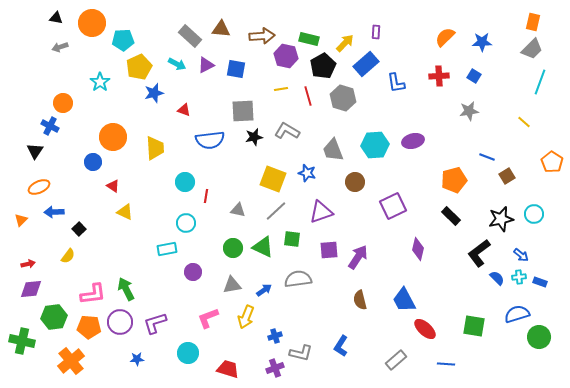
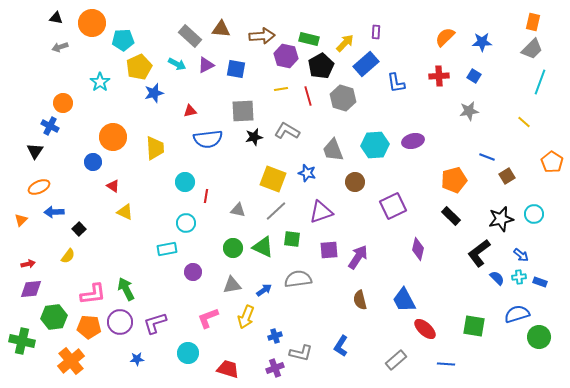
black pentagon at (323, 66): moved 2 px left
red triangle at (184, 110): moved 6 px right, 1 px down; rotated 32 degrees counterclockwise
blue semicircle at (210, 140): moved 2 px left, 1 px up
